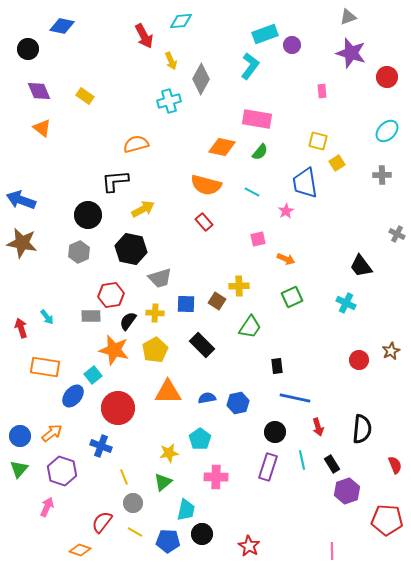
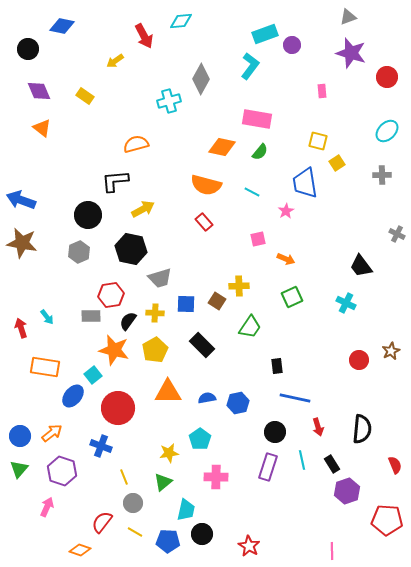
yellow arrow at (171, 61): moved 56 px left; rotated 78 degrees clockwise
